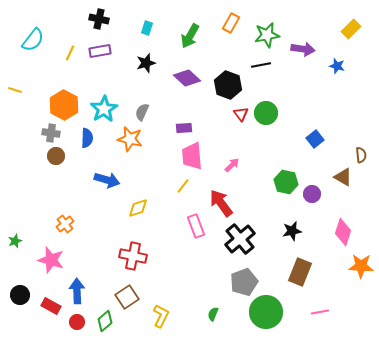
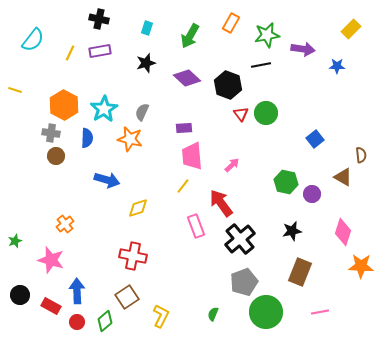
blue star at (337, 66): rotated 14 degrees counterclockwise
